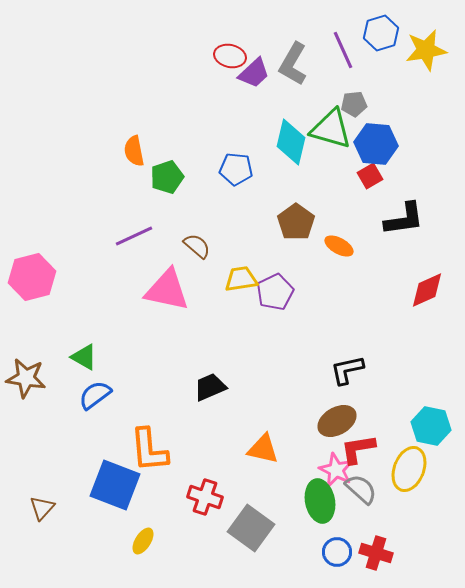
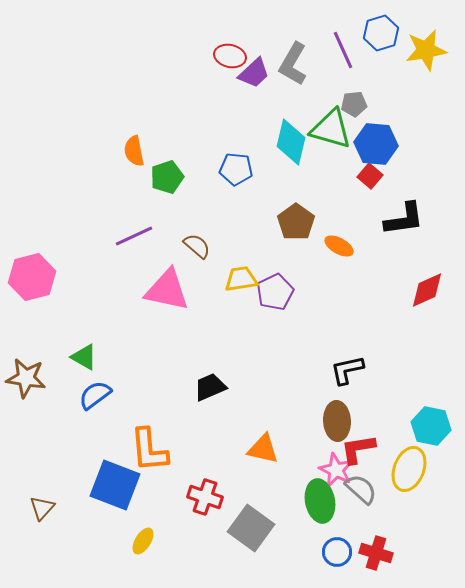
red square at (370, 176): rotated 20 degrees counterclockwise
brown ellipse at (337, 421): rotated 63 degrees counterclockwise
